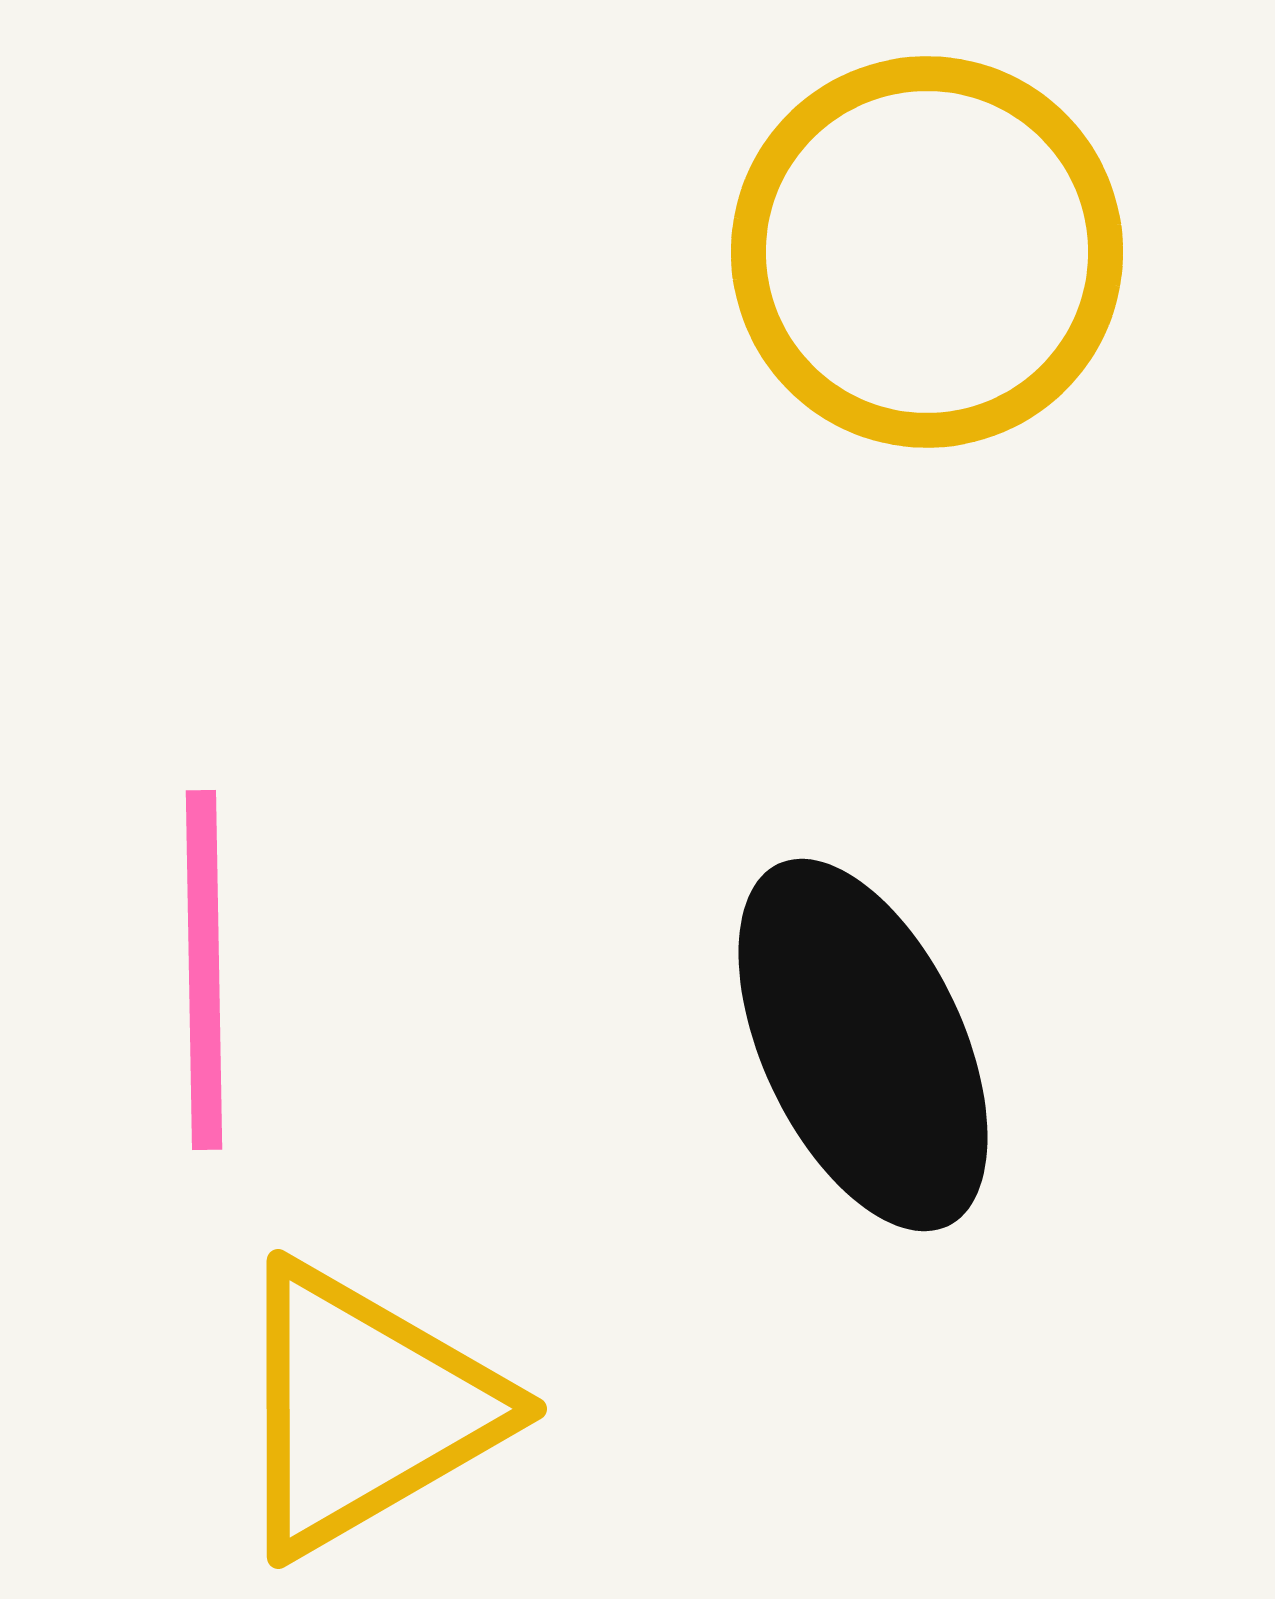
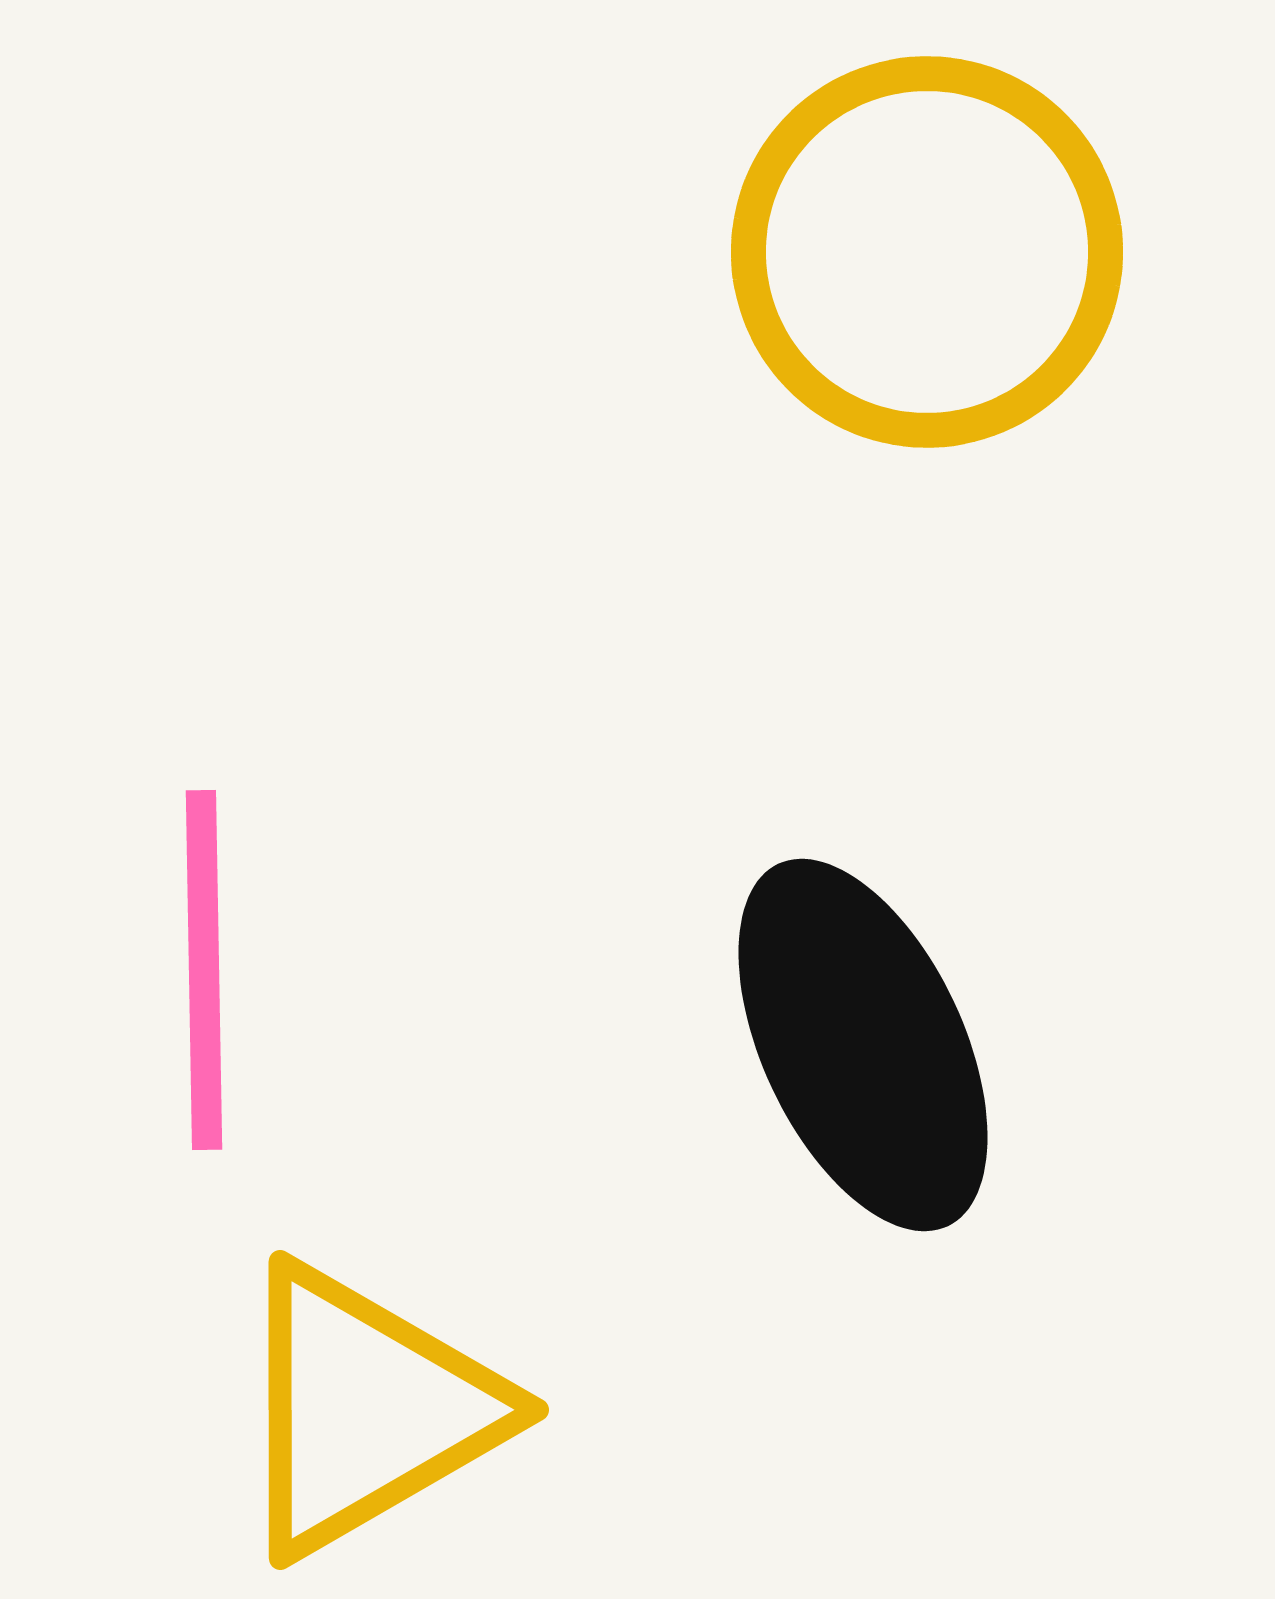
yellow triangle: moved 2 px right, 1 px down
